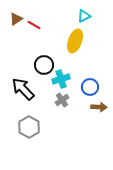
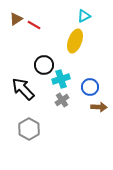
gray hexagon: moved 2 px down
